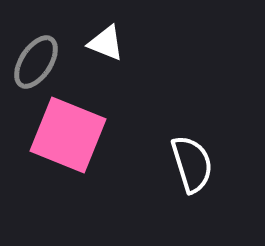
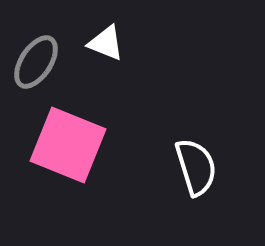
pink square: moved 10 px down
white semicircle: moved 4 px right, 3 px down
